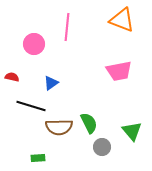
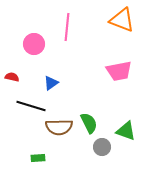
green triangle: moved 6 px left; rotated 30 degrees counterclockwise
